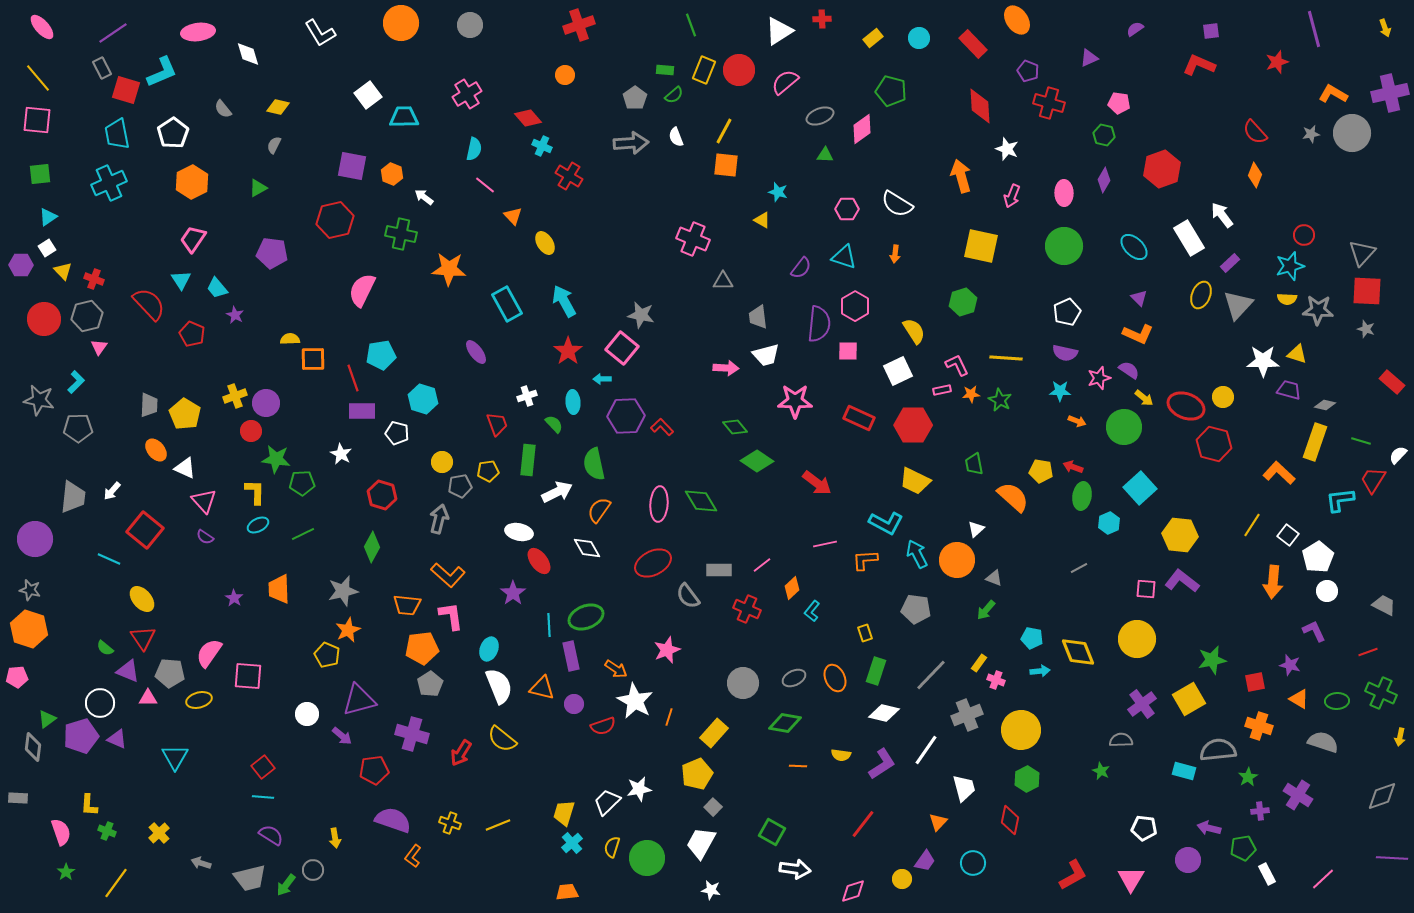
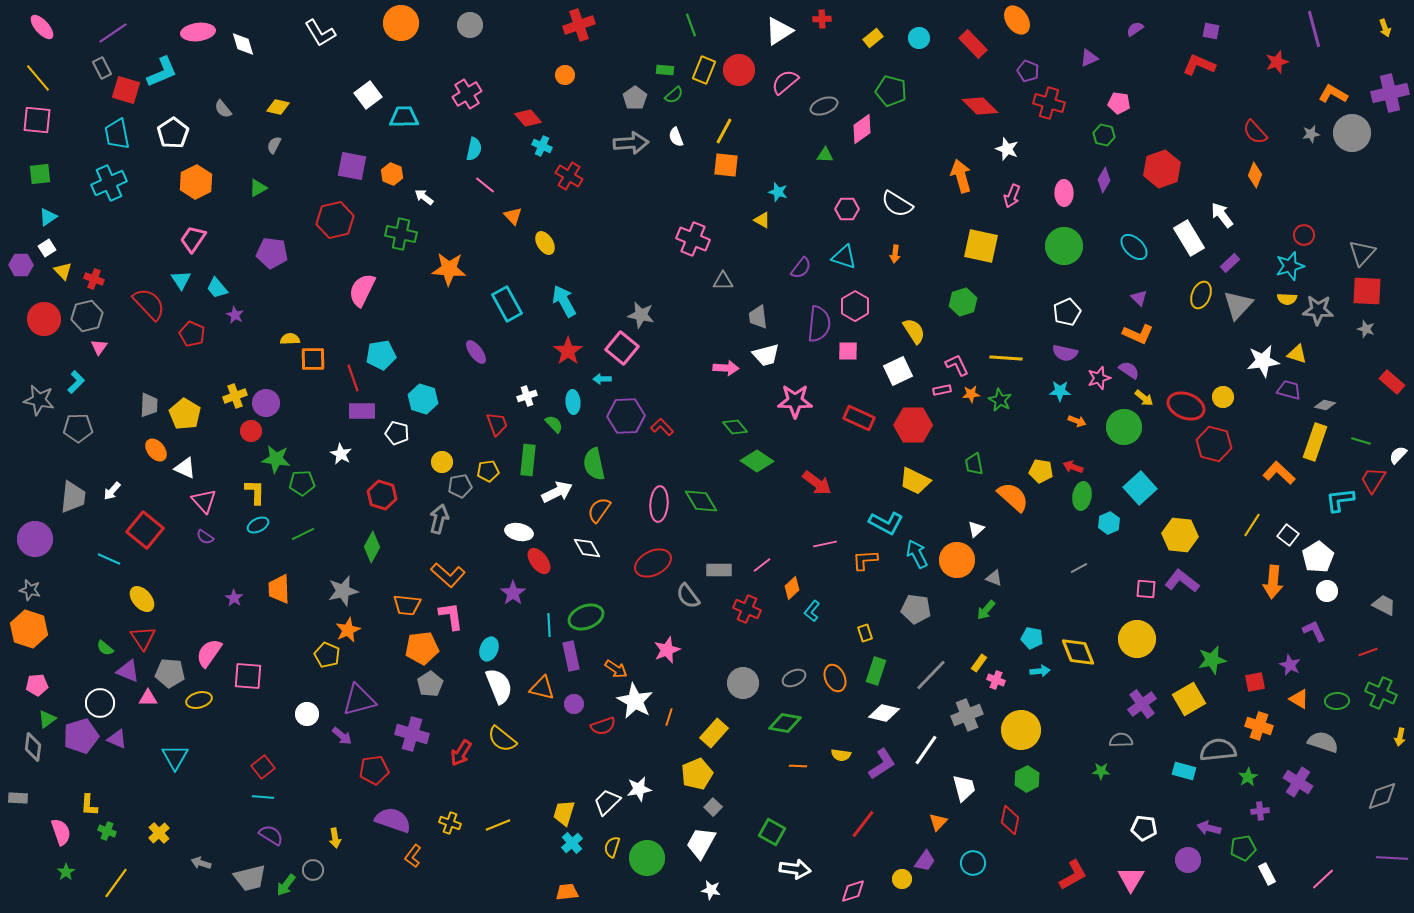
purple square at (1211, 31): rotated 18 degrees clockwise
white diamond at (248, 54): moved 5 px left, 10 px up
red diamond at (980, 106): rotated 42 degrees counterclockwise
gray ellipse at (820, 116): moved 4 px right, 10 px up
orange hexagon at (192, 182): moved 4 px right
white star at (1263, 361): rotated 8 degrees counterclockwise
purple star at (1290, 665): rotated 10 degrees clockwise
pink pentagon at (17, 677): moved 20 px right, 8 px down
green star at (1101, 771): rotated 24 degrees counterclockwise
purple cross at (1298, 795): moved 13 px up
